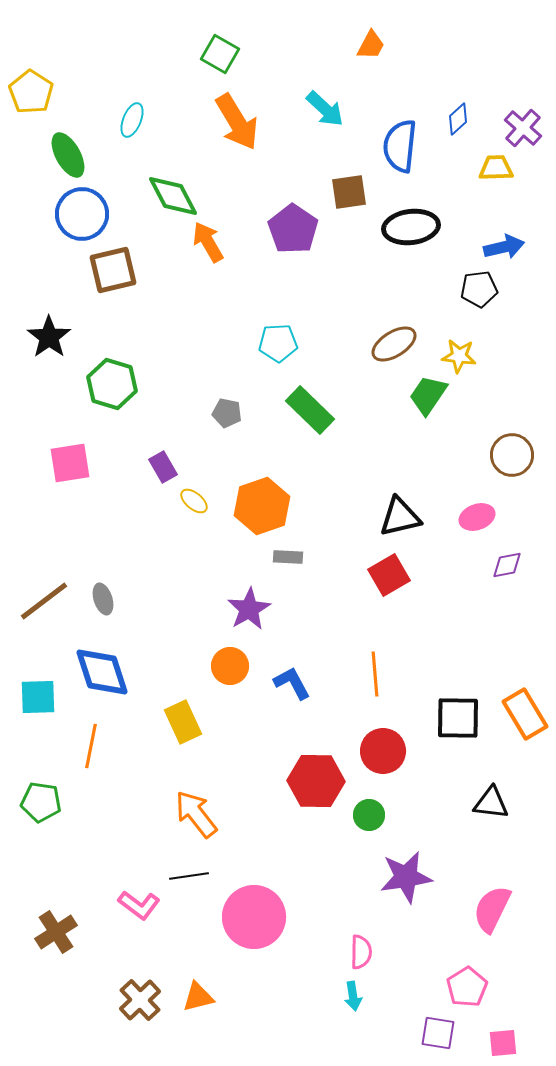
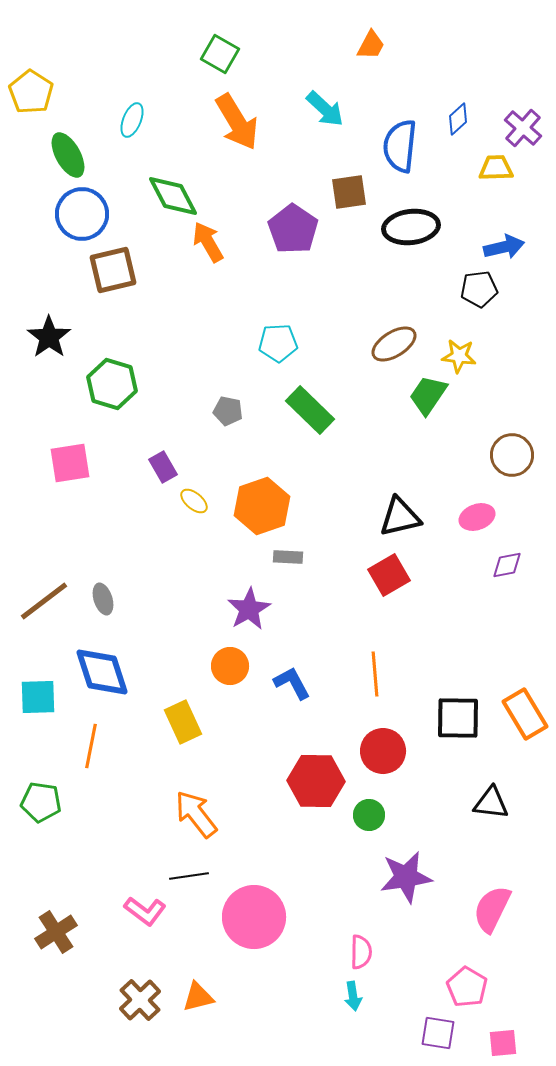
gray pentagon at (227, 413): moved 1 px right, 2 px up
pink L-shape at (139, 905): moved 6 px right, 6 px down
pink pentagon at (467, 987): rotated 9 degrees counterclockwise
